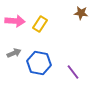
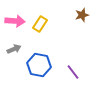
brown star: moved 1 px right, 2 px down; rotated 24 degrees counterclockwise
gray arrow: moved 4 px up
blue hexagon: moved 2 px down
